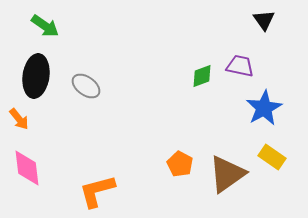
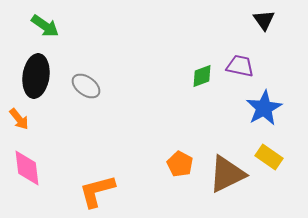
yellow rectangle: moved 3 px left
brown triangle: rotated 9 degrees clockwise
